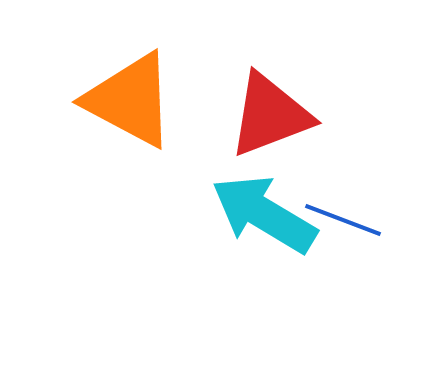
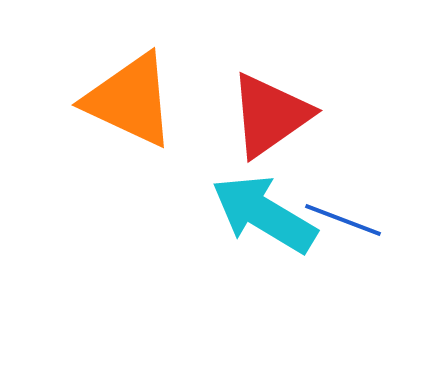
orange triangle: rotated 3 degrees counterclockwise
red triangle: rotated 14 degrees counterclockwise
